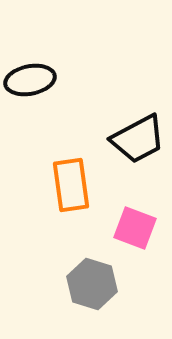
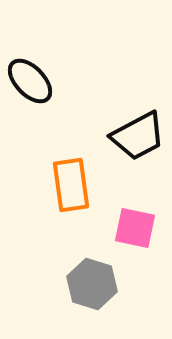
black ellipse: moved 1 px down; rotated 57 degrees clockwise
black trapezoid: moved 3 px up
pink square: rotated 9 degrees counterclockwise
